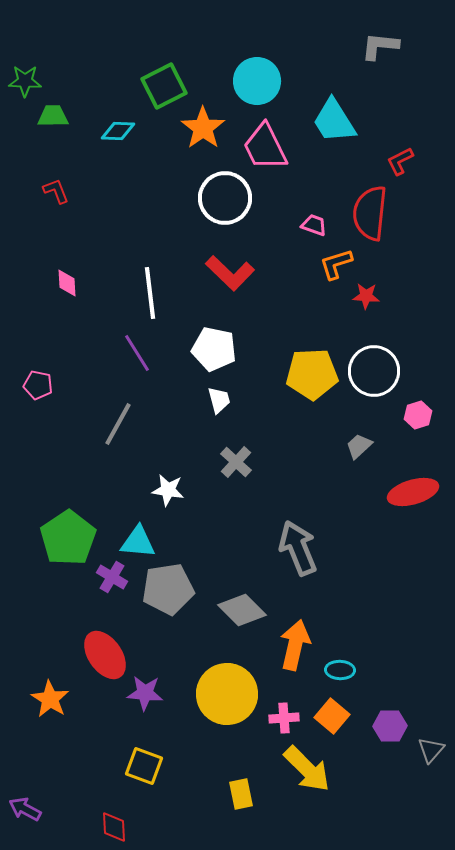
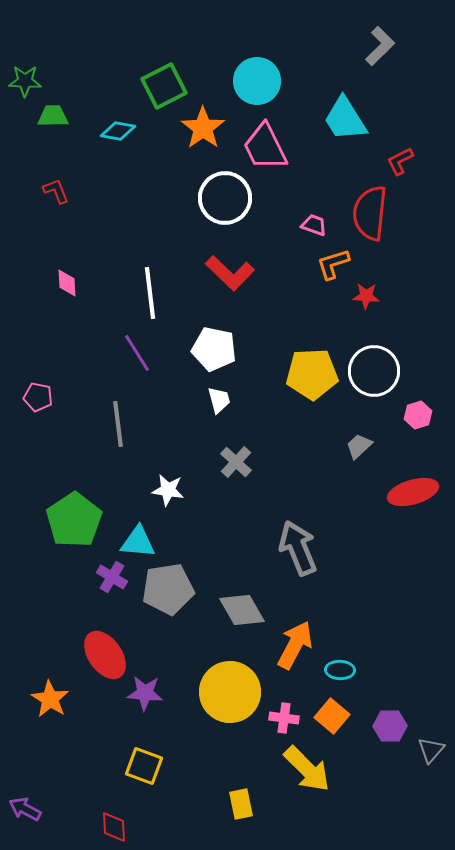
gray L-shape at (380, 46): rotated 129 degrees clockwise
cyan trapezoid at (334, 121): moved 11 px right, 2 px up
cyan diamond at (118, 131): rotated 8 degrees clockwise
orange L-shape at (336, 264): moved 3 px left
pink pentagon at (38, 385): moved 12 px down
gray line at (118, 424): rotated 36 degrees counterclockwise
green pentagon at (68, 538): moved 6 px right, 18 px up
gray diamond at (242, 610): rotated 15 degrees clockwise
orange arrow at (295, 645): rotated 15 degrees clockwise
yellow circle at (227, 694): moved 3 px right, 2 px up
pink cross at (284, 718): rotated 12 degrees clockwise
yellow rectangle at (241, 794): moved 10 px down
